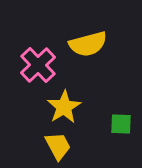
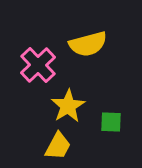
yellow star: moved 4 px right, 1 px up
green square: moved 10 px left, 2 px up
yellow trapezoid: rotated 56 degrees clockwise
